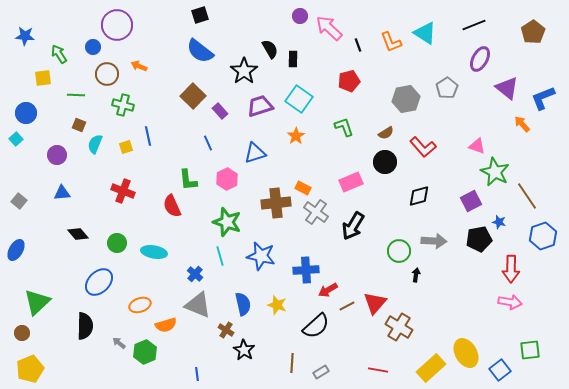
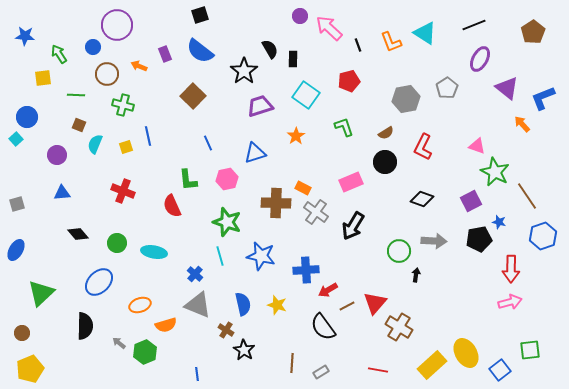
cyan square at (299, 99): moved 7 px right, 4 px up
purple rectangle at (220, 111): moved 55 px left, 57 px up; rotated 21 degrees clockwise
blue circle at (26, 113): moved 1 px right, 4 px down
red L-shape at (423, 147): rotated 68 degrees clockwise
pink hexagon at (227, 179): rotated 15 degrees clockwise
black diamond at (419, 196): moved 3 px right, 3 px down; rotated 35 degrees clockwise
gray square at (19, 201): moved 2 px left, 3 px down; rotated 35 degrees clockwise
brown cross at (276, 203): rotated 8 degrees clockwise
green triangle at (37, 302): moved 4 px right, 9 px up
pink arrow at (510, 302): rotated 25 degrees counterclockwise
black semicircle at (316, 326): moved 7 px right, 1 px down; rotated 96 degrees clockwise
yellow rectangle at (431, 368): moved 1 px right, 3 px up
